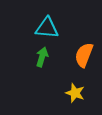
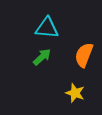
green arrow: rotated 30 degrees clockwise
